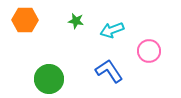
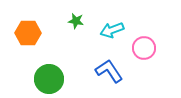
orange hexagon: moved 3 px right, 13 px down
pink circle: moved 5 px left, 3 px up
